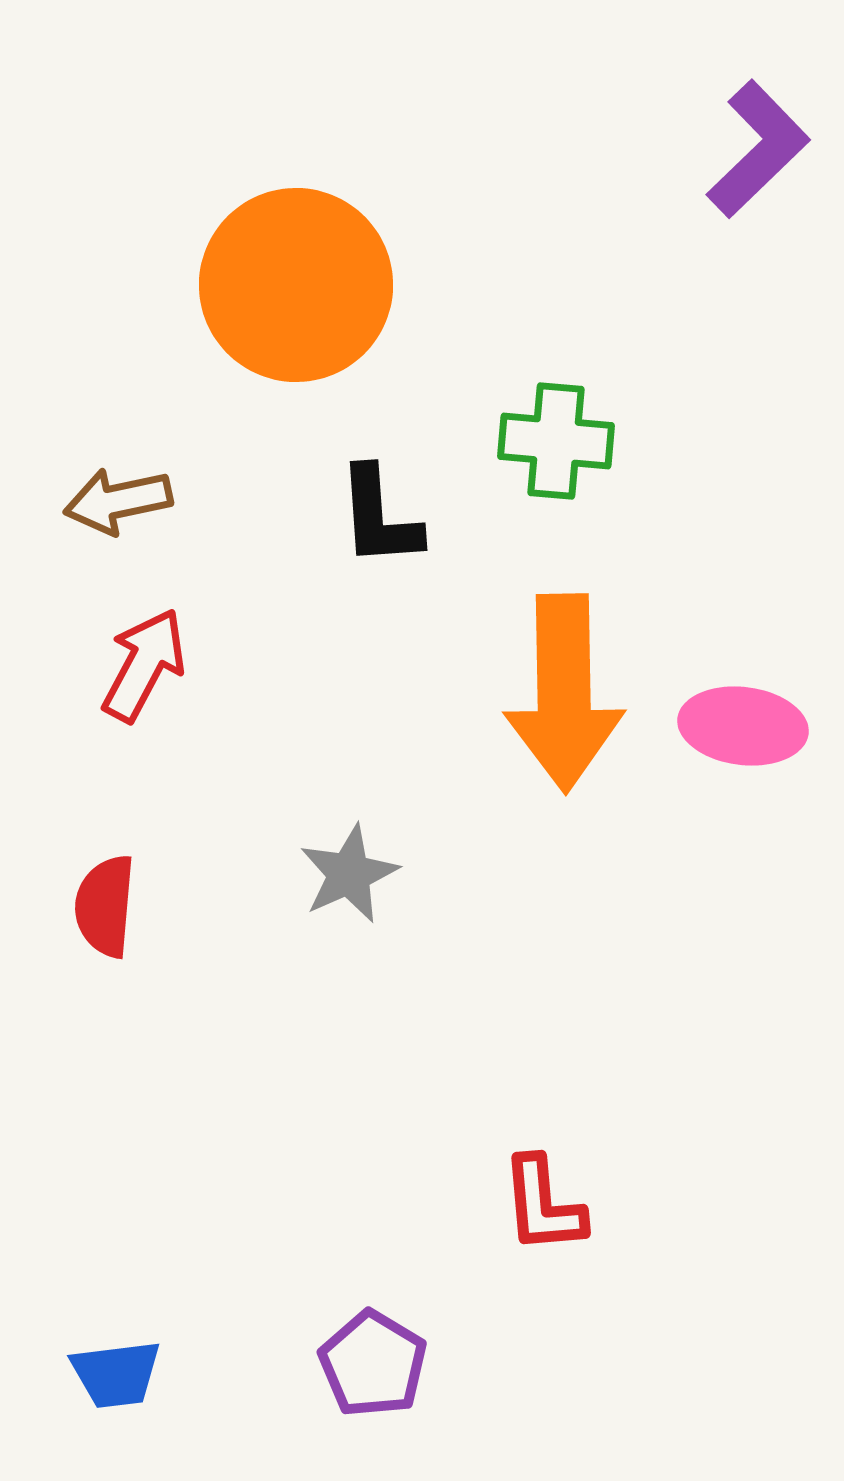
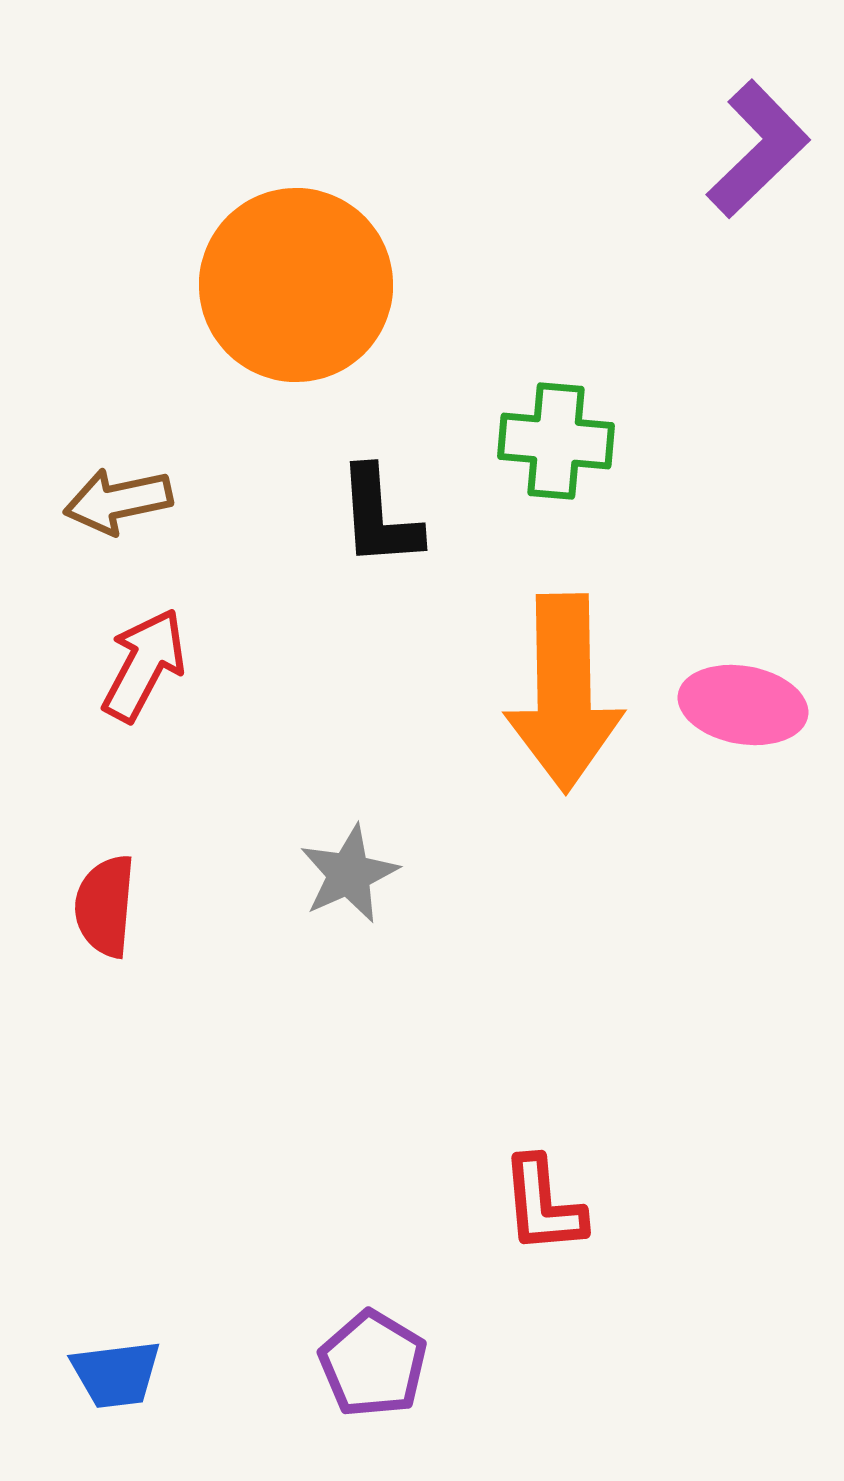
pink ellipse: moved 21 px up; rotated 3 degrees clockwise
